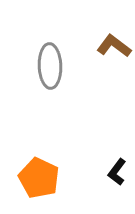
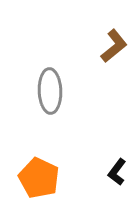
brown L-shape: rotated 104 degrees clockwise
gray ellipse: moved 25 px down
